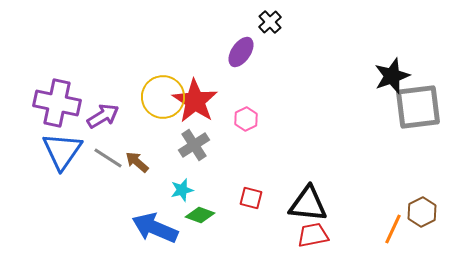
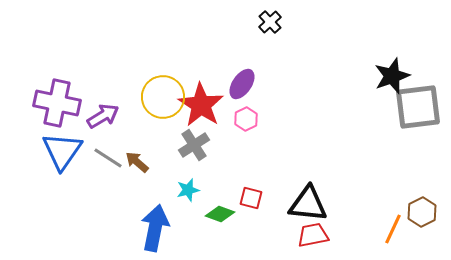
purple ellipse: moved 1 px right, 32 px down
red star: moved 6 px right, 4 px down
cyan star: moved 6 px right
green diamond: moved 20 px right, 1 px up
blue arrow: rotated 78 degrees clockwise
